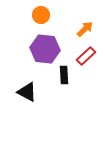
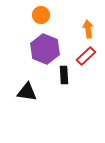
orange arrow: moved 3 px right; rotated 54 degrees counterclockwise
purple hexagon: rotated 16 degrees clockwise
black triangle: rotated 20 degrees counterclockwise
